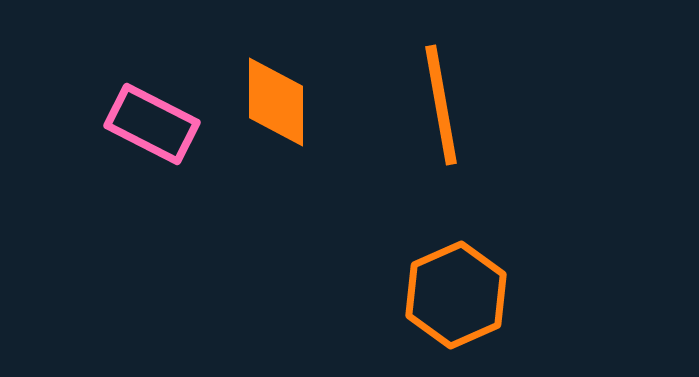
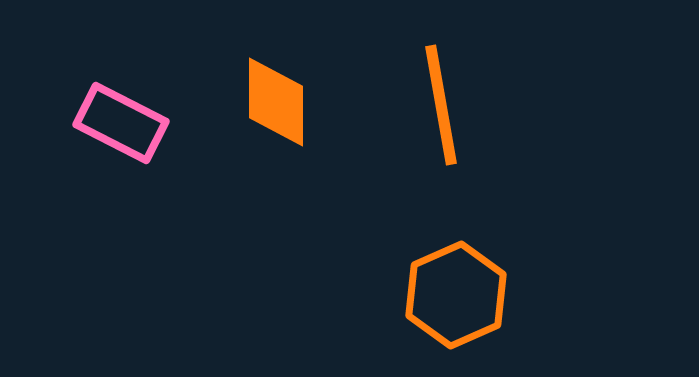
pink rectangle: moved 31 px left, 1 px up
